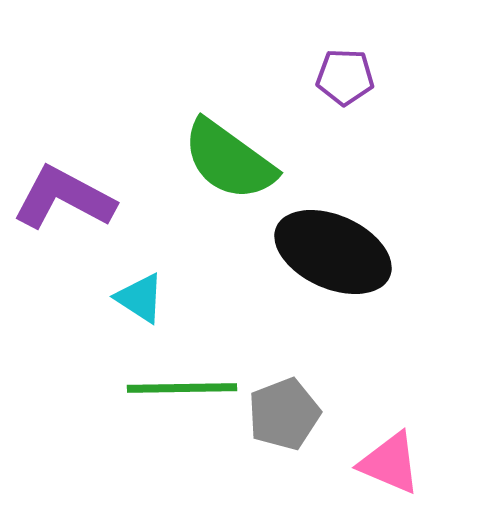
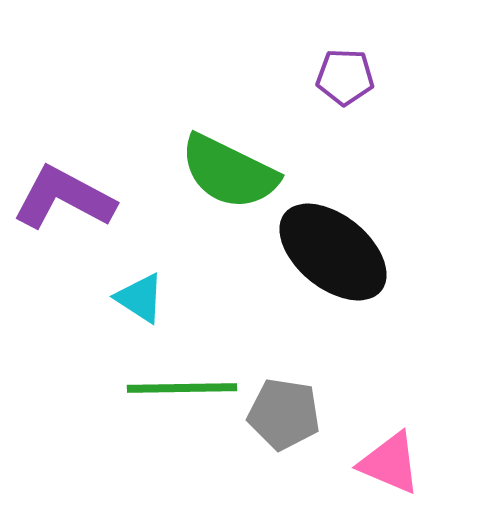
green semicircle: moved 12 px down; rotated 10 degrees counterclockwise
black ellipse: rotated 15 degrees clockwise
gray pentagon: rotated 30 degrees clockwise
